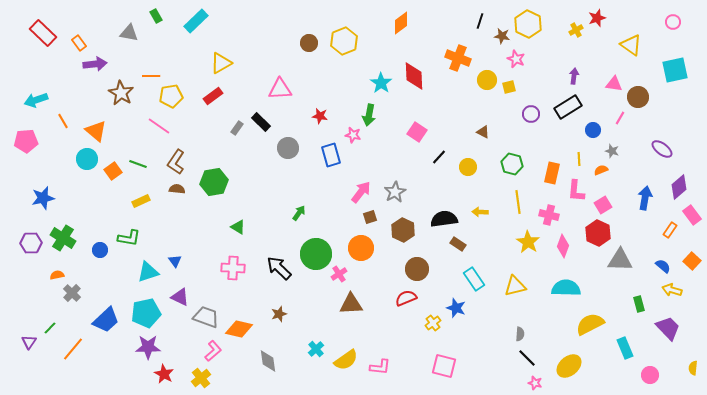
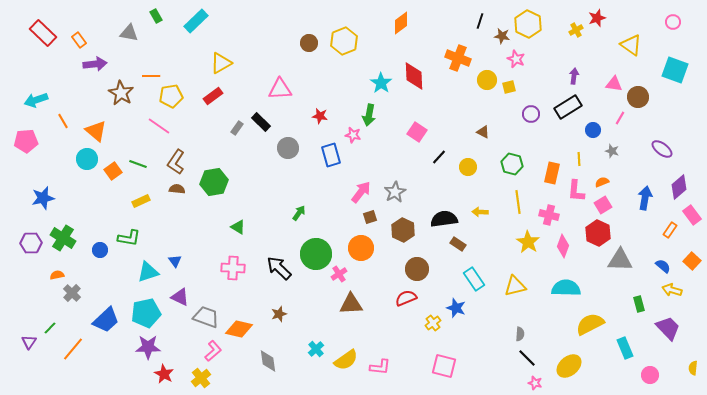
orange rectangle at (79, 43): moved 3 px up
cyan square at (675, 70): rotated 32 degrees clockwise
orange semicircle at (601, 170): moved 1 px right, 12 px down
